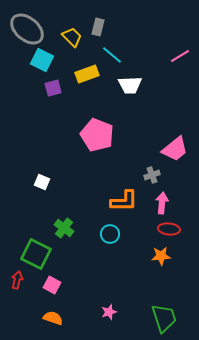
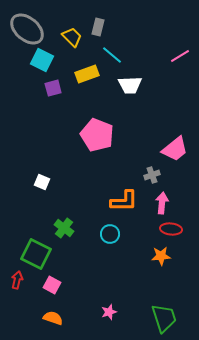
red ellipse: moved 2 px right
